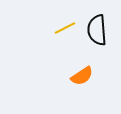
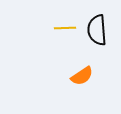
yellow line: rotated 25 degrees clockwise
